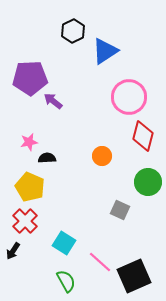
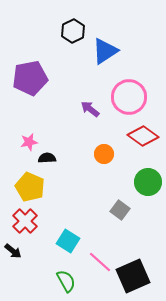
purple pentagon: rotated 8 degrees counterclockwise
purple arrow: moved 37 px right, 8 px down
red diamond: rotated 68 degrees counterclockwise
orange circle: moved 2 px right, 2 px up
gray square: rotated 12 degrees clockwise
cyan square: moved 4 px right, 2 px up
black arrow: rotated 84 degrees counterclockwise
black square: moved 1 px left
